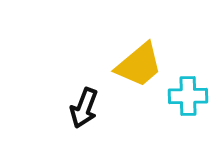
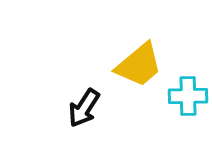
black arrow: rotated 12 degrees clockwise
